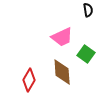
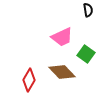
brown diamond: rotated 40 degrees counterclockwise
